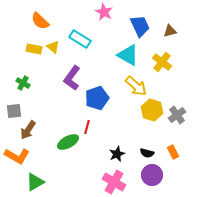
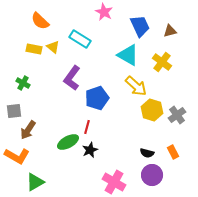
black star: moved 27 px left, 4 px up
